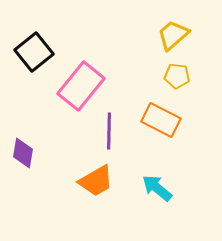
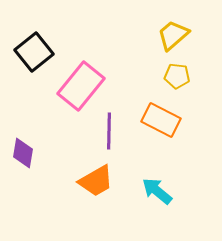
cyan arrow: moved 3 px down
